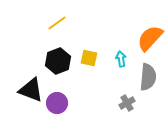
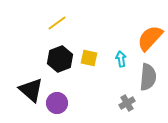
black hexagon: moved 2 px right, 2 px up
black triangle: rotated 20 degrees clockwise
